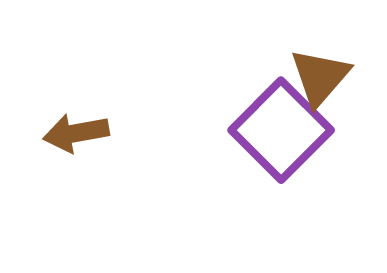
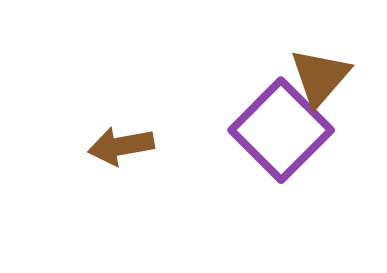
brown arrow: moved 45 px right, 13 px down
